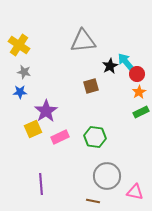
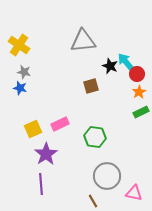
black star: rotated 21 degrees counterclockwise
blue star: moved 4 px up; rotated 16 degrees clockwise
purple star: moved 43 px down
pink rectangle: moved 13 px up
pink triangle: moved 1 px left, 1 px down
brown line: rotated 48 degrees clockwise
